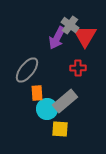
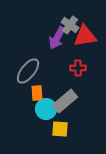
red triangle: rotated 50 degrees clockwise
gray ellipse: moved 1 px right, 1 px down
cyan circle: moved 1 px left
